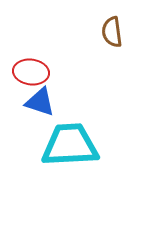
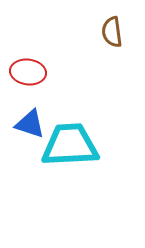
red ellipse: moved 3 px left
blue triangle: moved 10 px left, 22 px down
